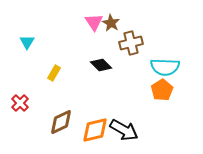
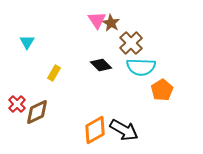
pink triangle: moved 3 px right, 2 px up
brown cross: rotated 30 degrees counterclockwise
cyan semicircle: moved 24 px left
red cross: moved 3 px left, 1 px down
brown diamond: moved 24 px left, 10 px up
orange diamond: rotated 16 degrees counterclockwise
